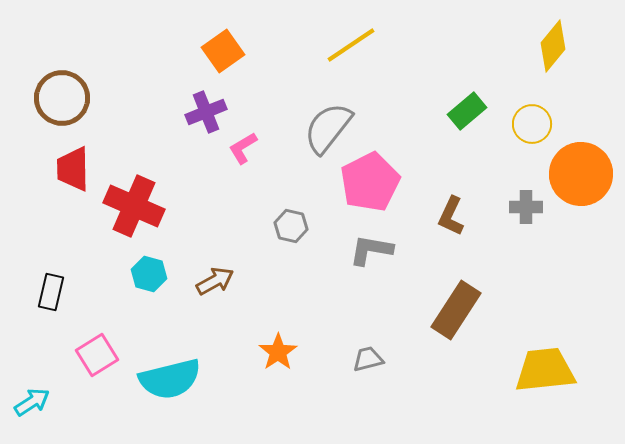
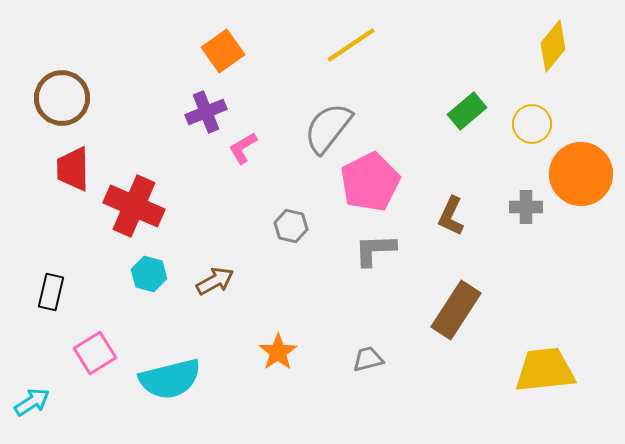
gray L-shape: moved 4 px right; rotated 12 degrees counterclockwise
pink square: moved 2 px left, 2 px up
